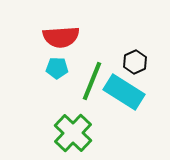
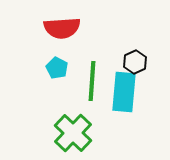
red semicircle: moved 1 px right, 9 px up
cyan pentagon: rotated 25 degrees clockwise
green line: rotated 18 degrees counterclockwise
cyan rectangle: rotated 63 degrees clockwise
